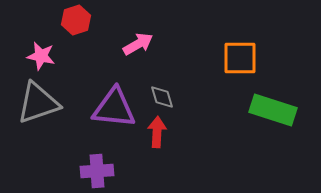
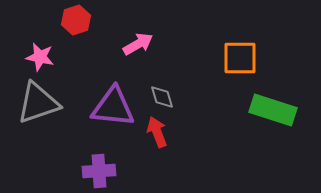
pink star: moved 1 px left, 1 px down
purple triangle: moved 1 px left, 1 px up
red arrow: rotated 24 degrees counterclockwise
purple cross: moved 2 px right
